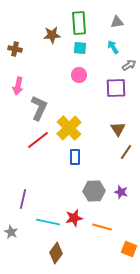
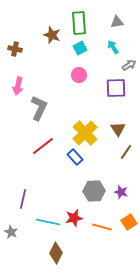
brown star: rotated 24 degrees clockwise
cyan square: rotated 32 degrees counterclockwise
yellow cross: moved 16 px right, 5 px down
red line: moved 5 px right, 6 px down
blue rectangle: rotated 42 degrees counterclockwise
orange square: moved 27 px up; rotated 35 degrees clockwise
brown diamond: rotated 10 degrees counterclockwise
